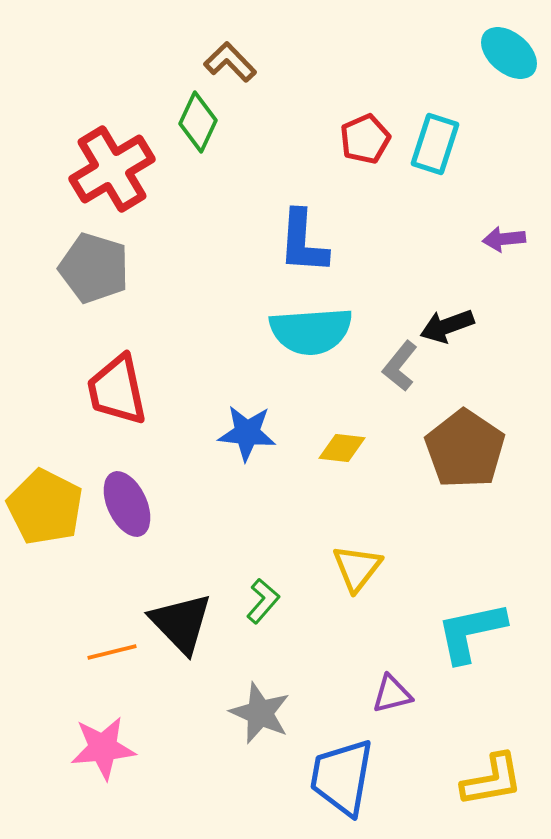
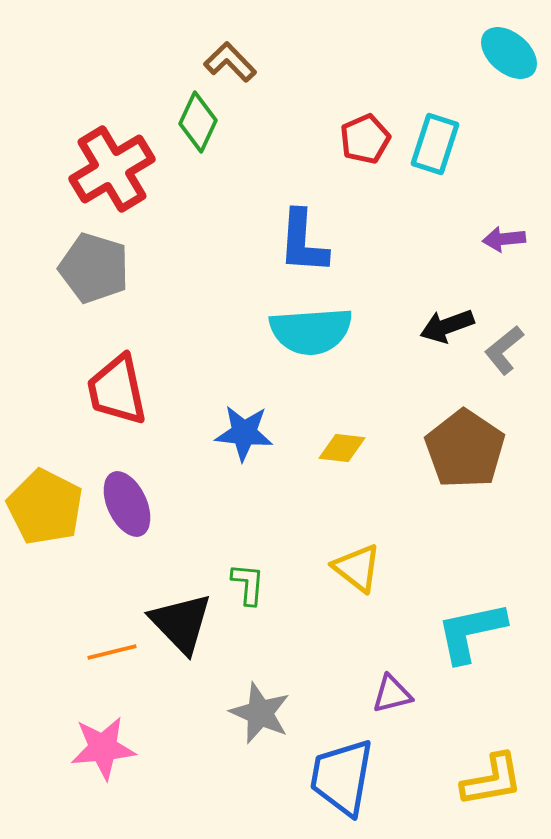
gray L-shape: moved 104 px right, 16 px up; rotated 12 degrees clockwise
blue star: moved 3 px left
yellow triangle: rotated 30 degrees counterclockwise
green L-shape: moved 15 px left, 17 px up; rotated 36 degrees counterclockwise
